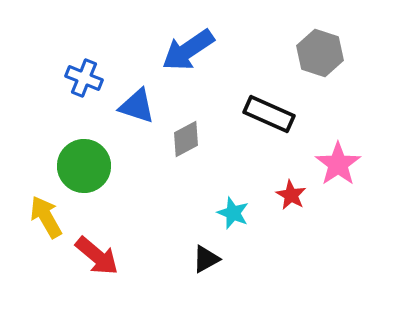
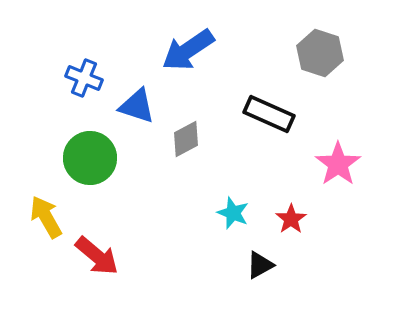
green circle: moved 6 px right, 8 px up
red star: moved 24 px down; rotated 8 degrees clockwise
black triangle: moved 54 px right, 6 px down
